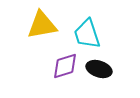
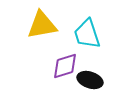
black ellipse: moved 9 px left, 11 px down
